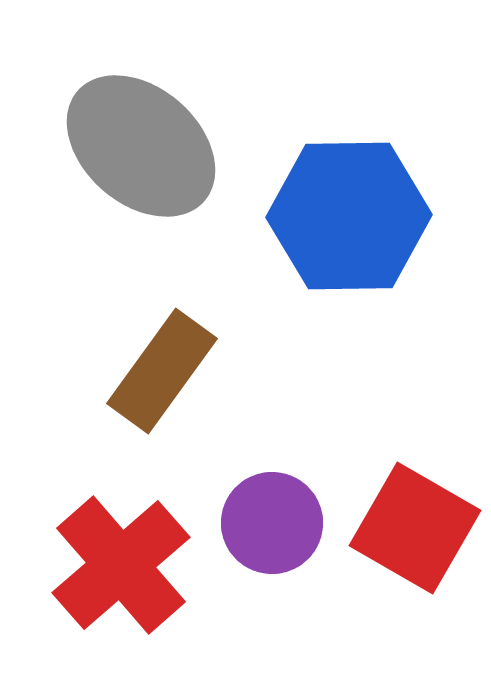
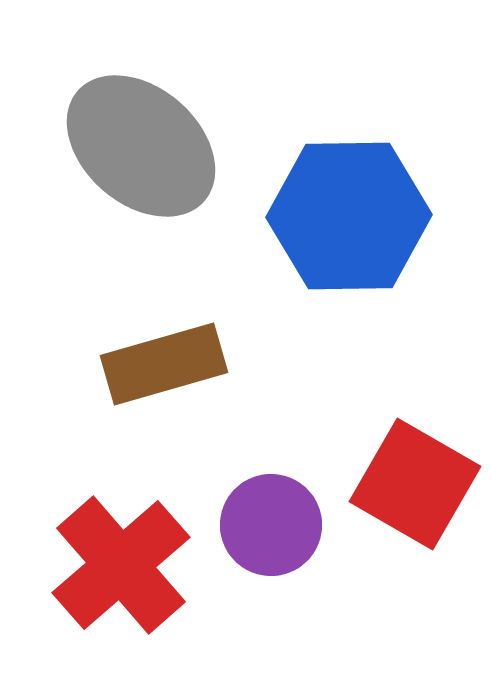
brown rectangle: moved 2 px right, 7 px up; rotated 38 degrees clockwise
purple circle: moved 1 px left, 2 px down
red square: moved 44 px up
